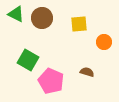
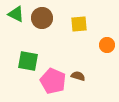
orange circle: moved 3 px right, 3 px down
green square: moved 1 px down; rotated 20 degrees counterclockwise
brown semicircle: moved 9 px left, 4 px down
pink pentagon: moved 2 px right
